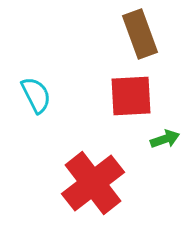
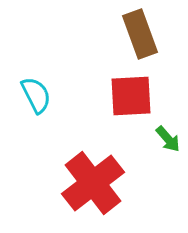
green arrow: moved 3 px right; rotated 68 degrees clockwise
